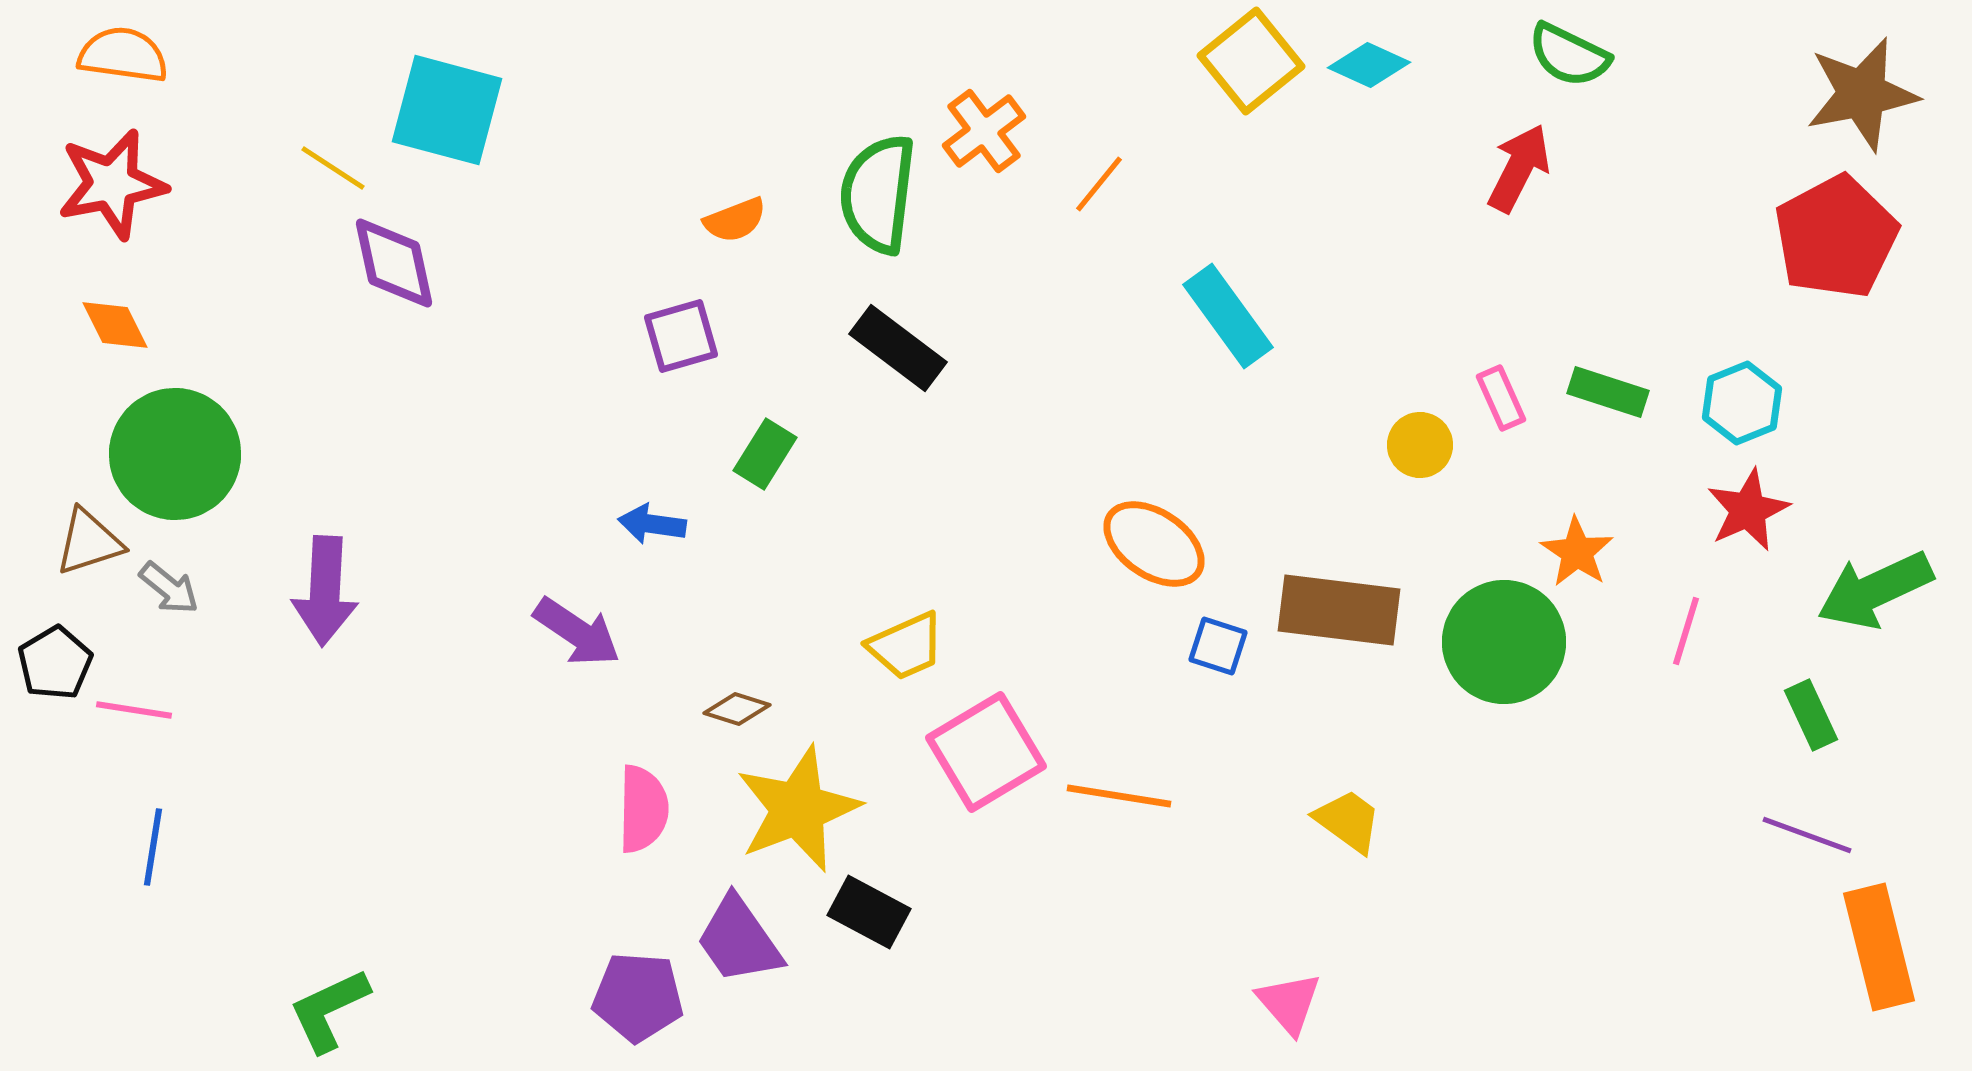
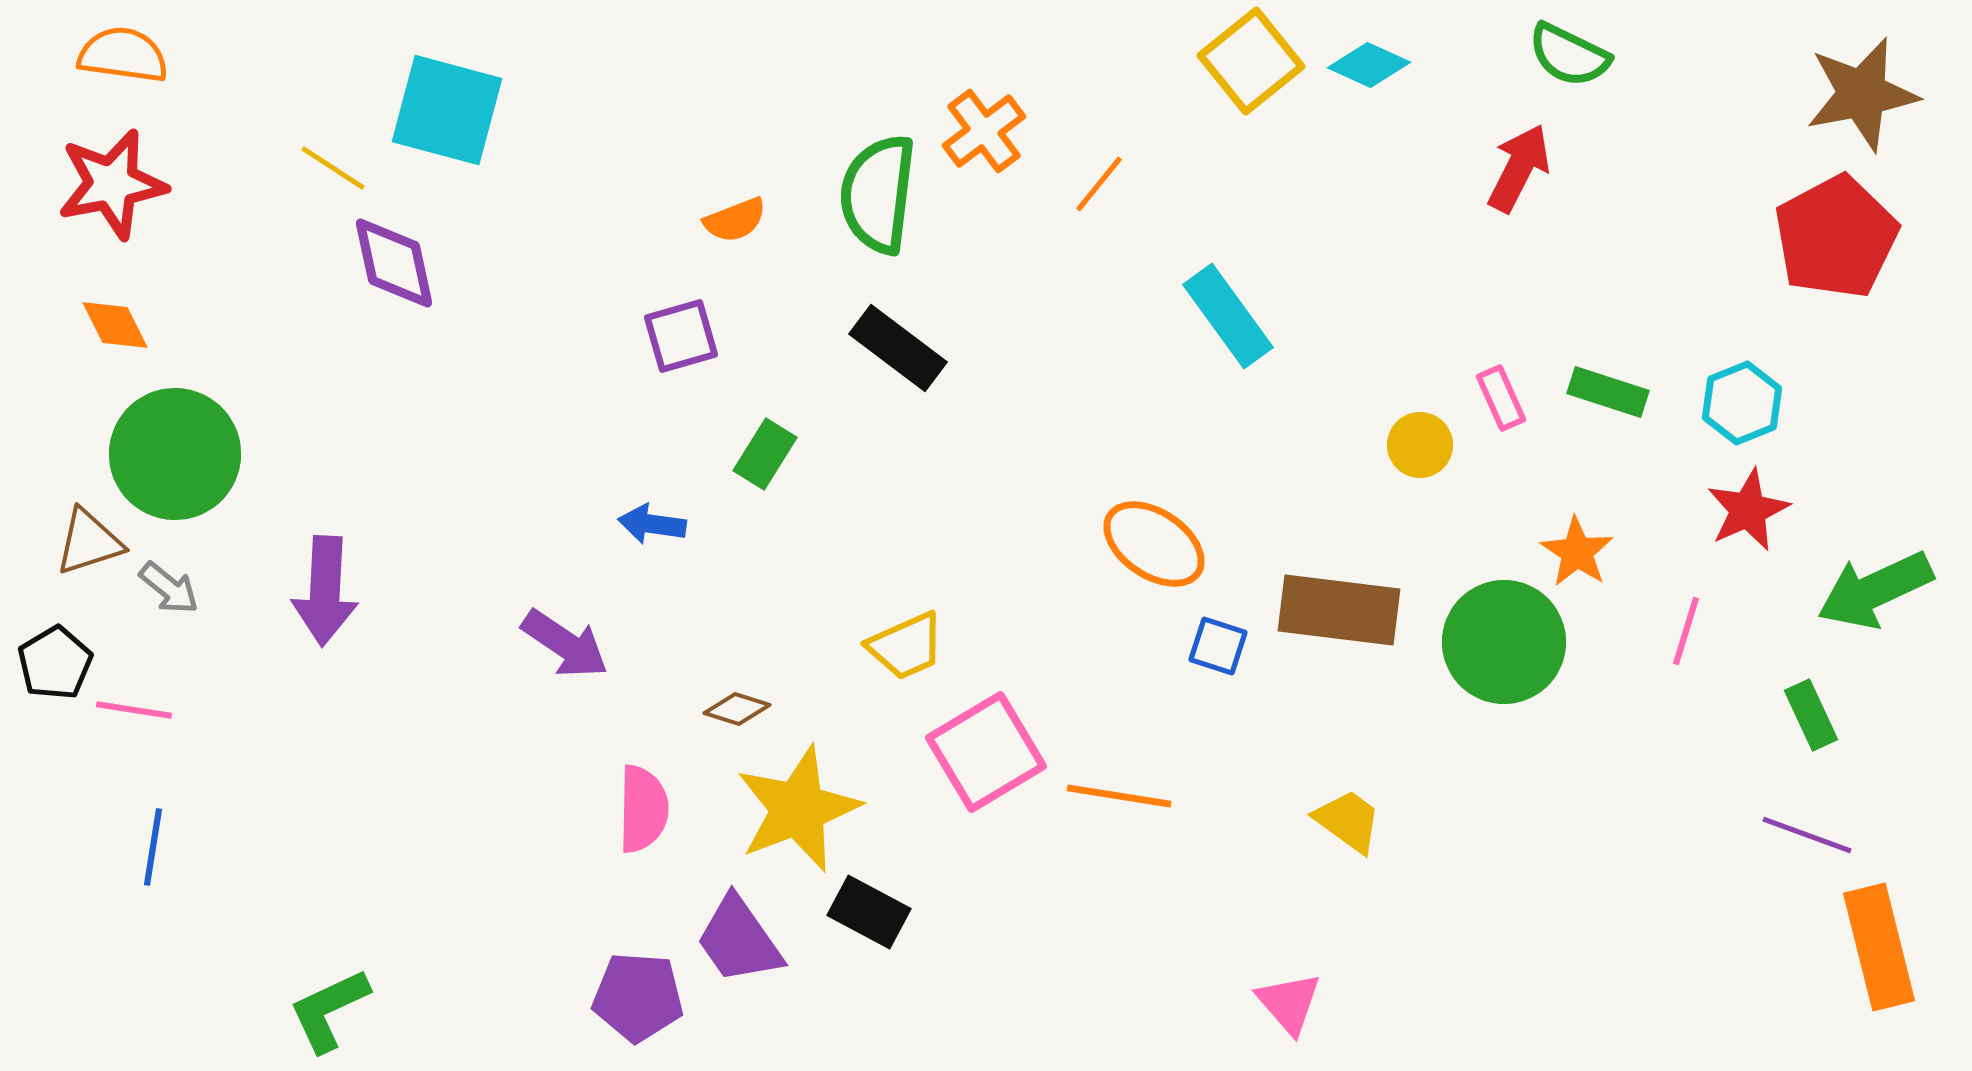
purple arrow at (577, 632): moved 12 px left, 12 px down
